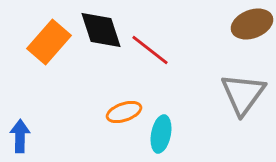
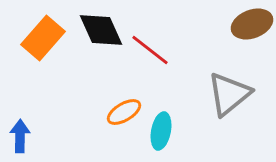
black diamond: rotated 6 degrees counterclockwise
orange rectangle: moved 6 px left, 4 px up
gray triangle: moved 14 px left; rotated 15 degrees clockwise
orange ellipse: rotated 12 degrees counterclockwise
cyan ellipse: moved 3 px up
